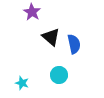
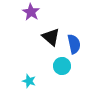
purple star: moved 1 px left
cyan circle: moved 3 px right, 9 px up
cyan star: moved 7 px right, 2 px up
